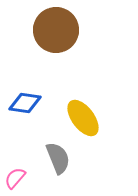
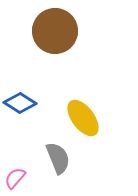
brown circle: moved 1 px left, 1 px down
blue diamond: moved 5 px left; rotated 24 degrees clockwise
